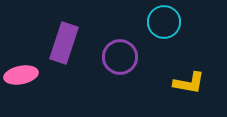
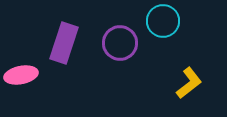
cyan circle: moved 1 px left, 1 px up
purple circle: moved 14 px up
yellow L-shape: rotated 48 degrees counterclockwise
